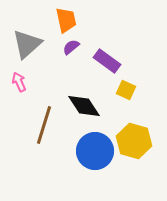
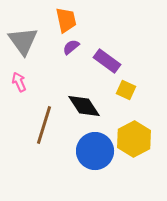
gray triangle: moved 4 px left, 3 px up; rotated 24 degrees counterclockwise
yellow hexagon: moved 2 px up; rotated 16 degrees clockwise
